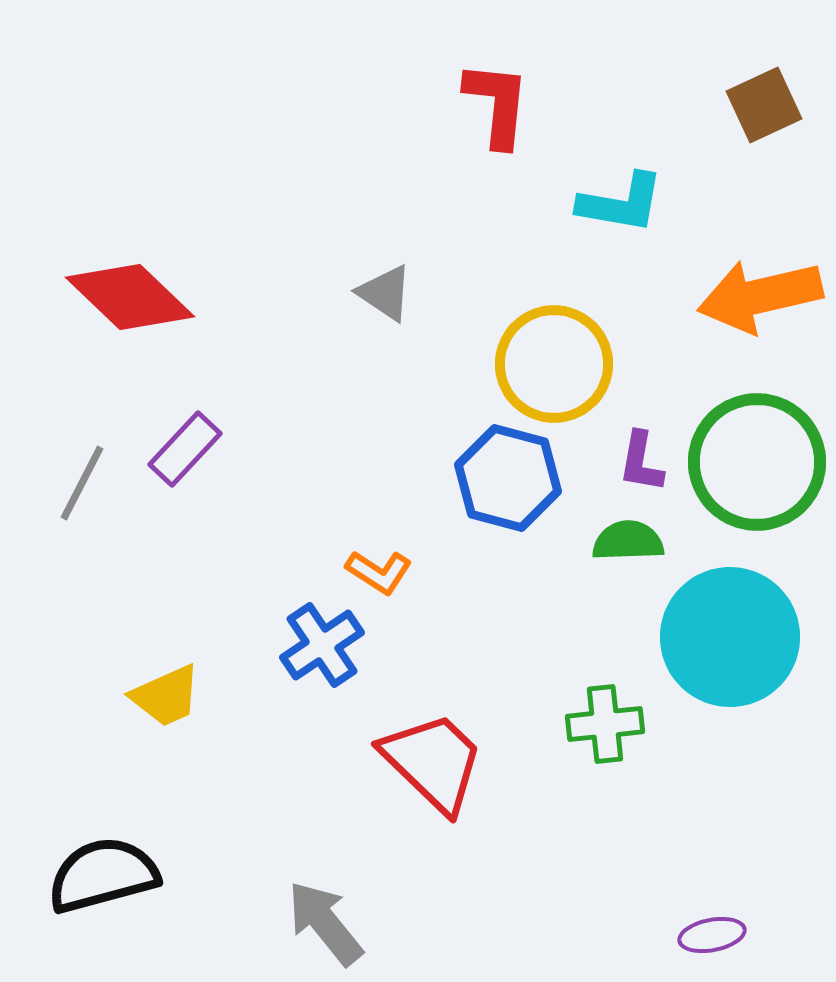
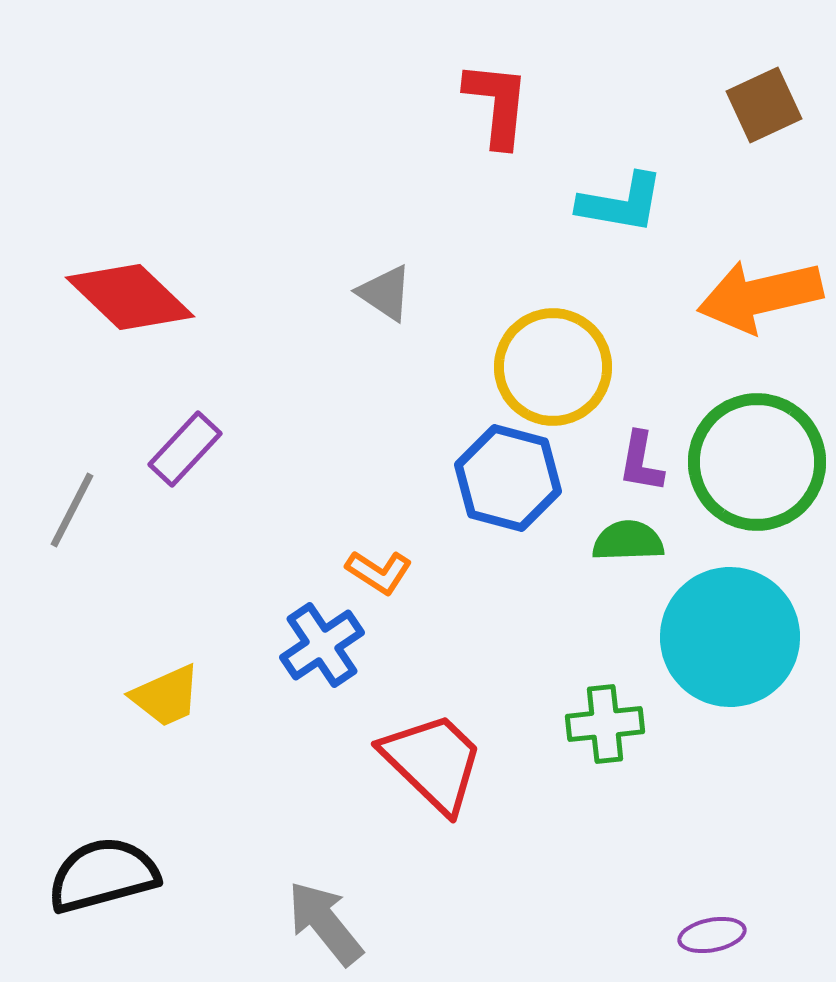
yellow circle: moved 1 px left, 3 px down
gray line: moved 10 px left, 27 px down
